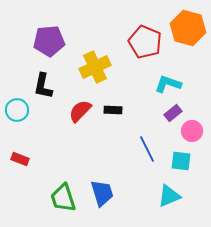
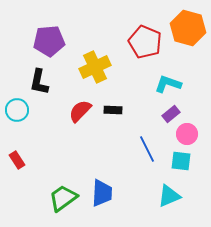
black L-shape: moved 4 px left, 4 px up
purple rectangle: moved 2 px left, 1 px down
pink circle: moved 5 px left, 3 px down
red rectangle: moved 3 px left, 1 px down; rotated 36 degrees clockwise
blue trapezoid: rotated 20 degrees clockwise
green trapezoid: rotated 72 degrees clockwise
